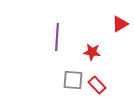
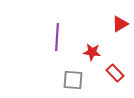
red rectangle: moved 18 px right, 12 px up
